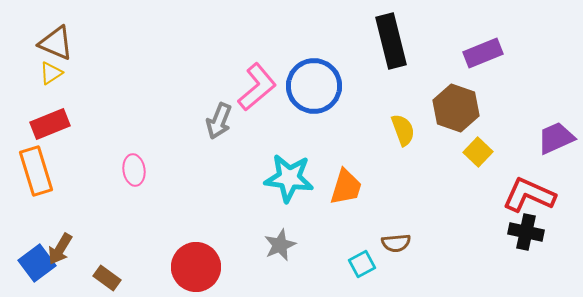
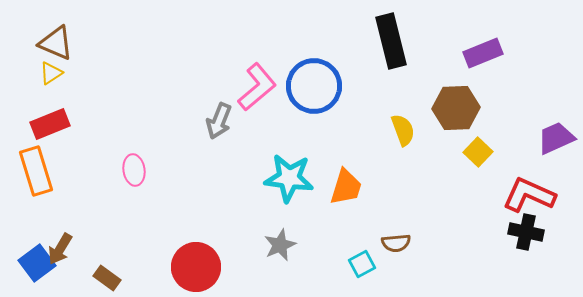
brown hexagon: rotated 21 degrees counterclockwise
